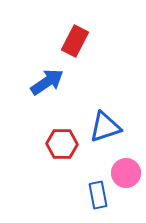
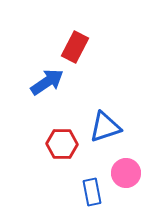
red rectangle: moved 6 px down
blue rectangle: moved 6 px left, 3 px up
